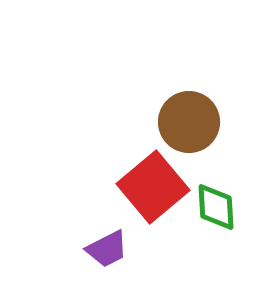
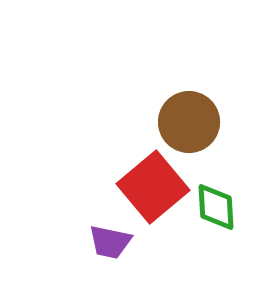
purple trapezoid: moved 3 px right, 7 px up; rotated 39 degrees clockwise
